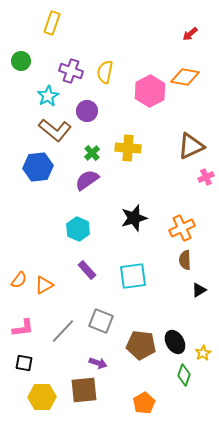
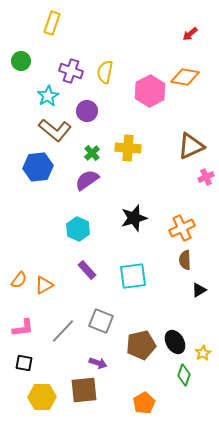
brown pentagon: rotated 20 degrees counterclockwise
